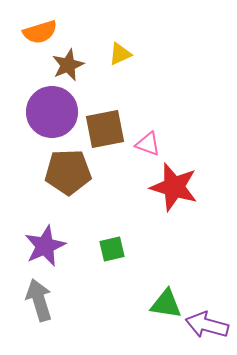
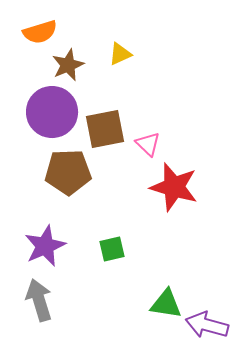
pink triangle: rotated 24 degrees clockwise
